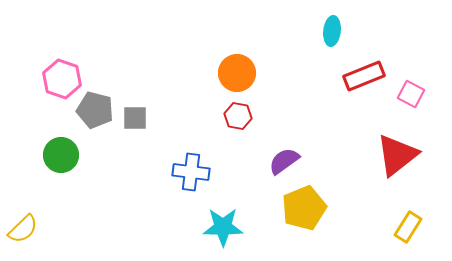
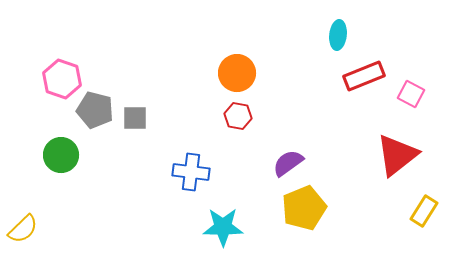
cyan ellipse: moved 6 px right, 4 px down
purple semicircle: moved 4 px right, 2 px down
yellow rectangle: moved 16 px right, 16 px up
